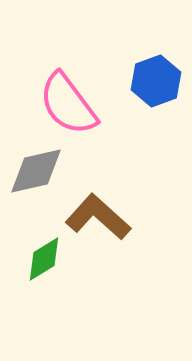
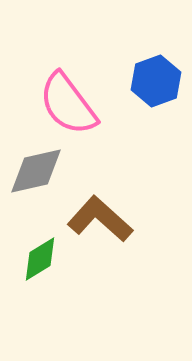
brown L-shape: moved 2 px right, 2 px down
green diamond: moved 4 px left
